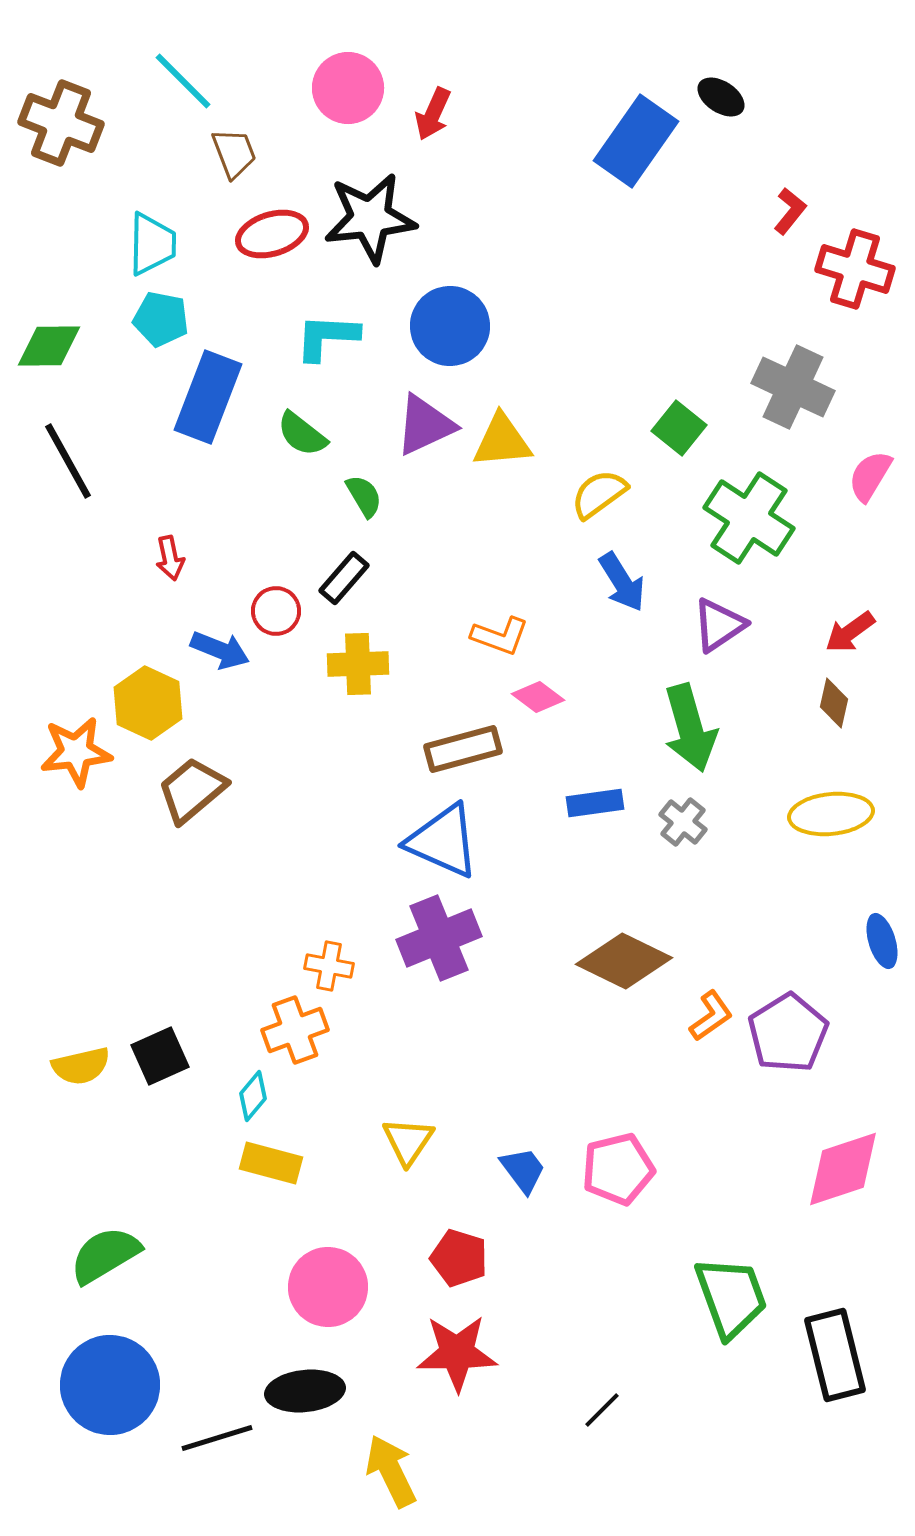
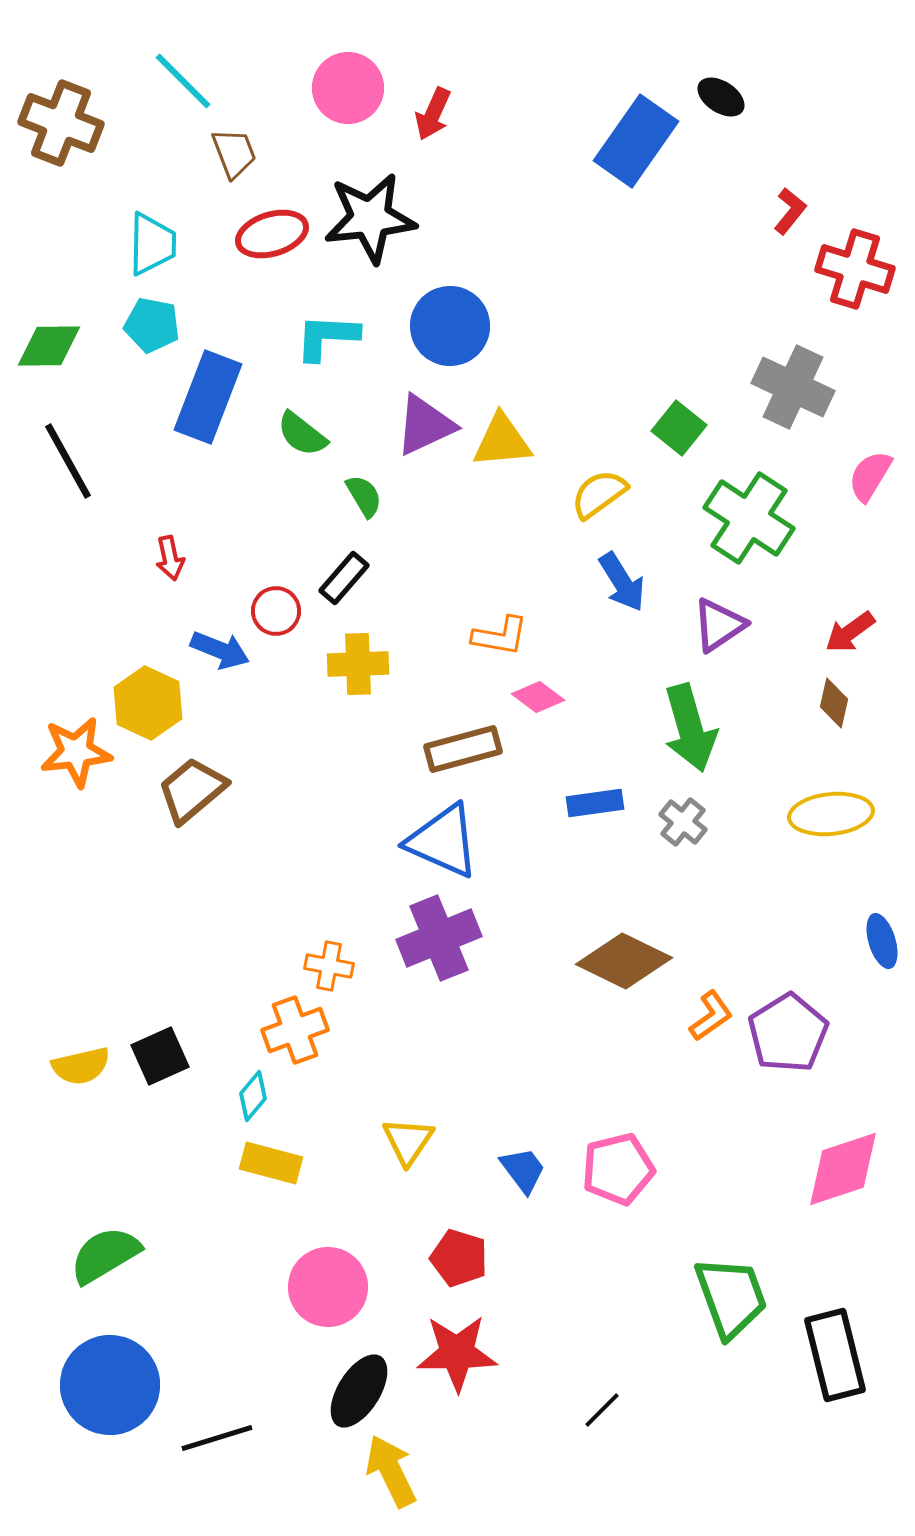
cyan pentagon at (161, 319): moved 9 px left, 6 px down
orange L-shape at (500, 636): rotated 10 degrees counterclockwise
black ellipse at (305, 1391): moved 54 px right; rotated 52 degrees counterclockwise
